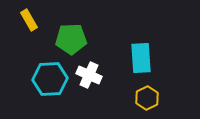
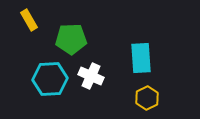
white cross: moved 2 px right, 1 px down
